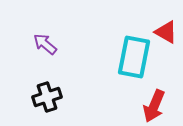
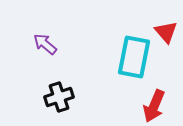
red triangle: rotated 20 degrees clockwise
black cross: moved 12 px right
